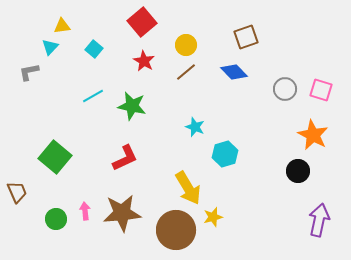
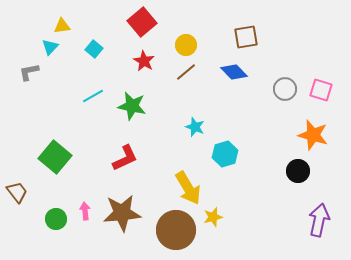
brown square: rotated 10 degrees clockwise
orange star: rotated 12 degrees counterclockwise
brown trapezoid: rotated 15 degrees counterclockwise
